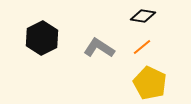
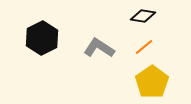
orange line: moved 2 px right
yellow pentagon: moved 2 px right, 1 px up; rotated 12 degrees clockwise
